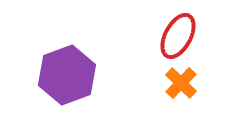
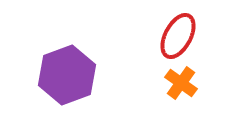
orange cross: rotated 8 degrees counterclockwise
